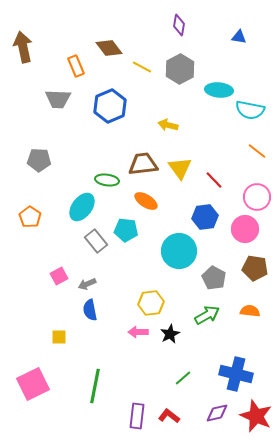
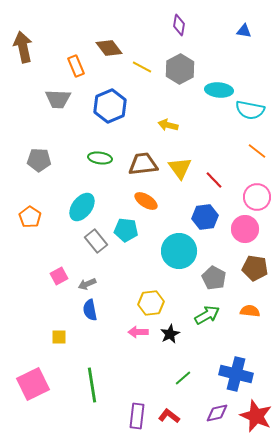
blue triangle at (239, 37): moved 5 px right, 6 px up
green ellipse at (107, 180): moved 7 px left, 22 px up
green line at (95, 386): moved 3 px left, 1 px up; rotated 20 degrees counterclockwise
